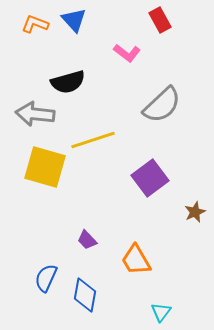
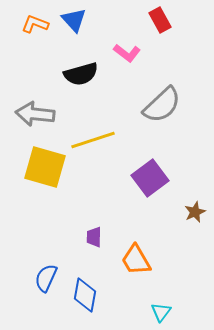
black semicircle: moved 13 px right, 8 px up
purple trapezoid: moved 7 px right, 3 px up; rotated 45 degrees clockwise
